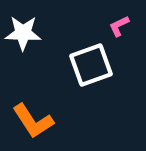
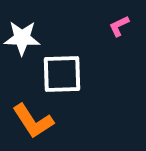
white star: moved 1 px left, 5 px down
white square: moved 29 px left, 9 px down; rotated 18 degrees clockwise
